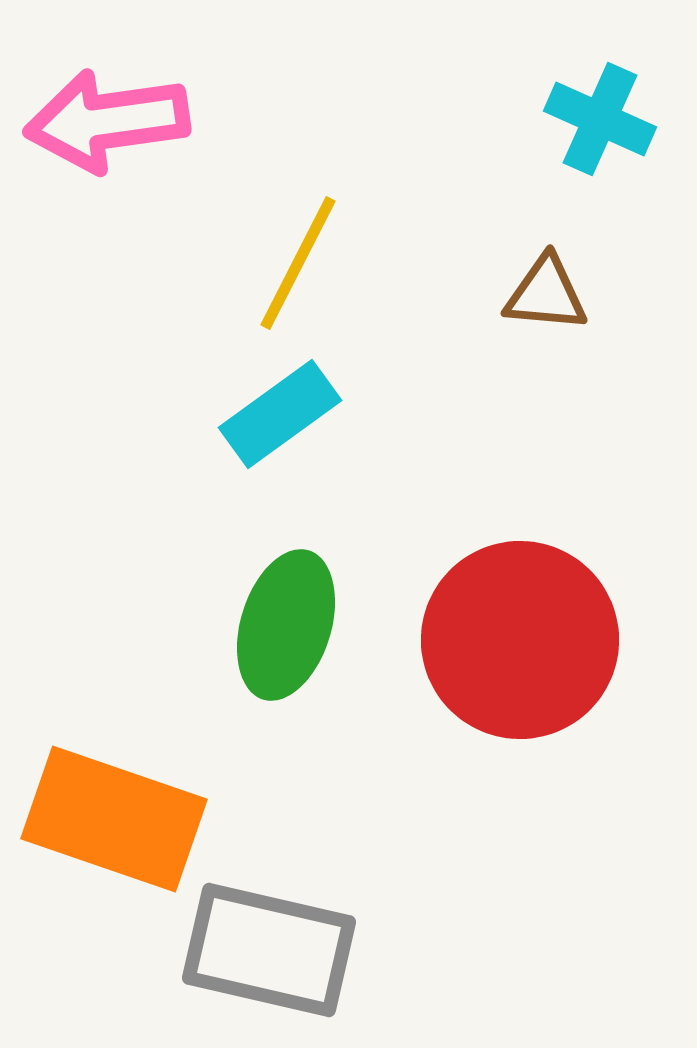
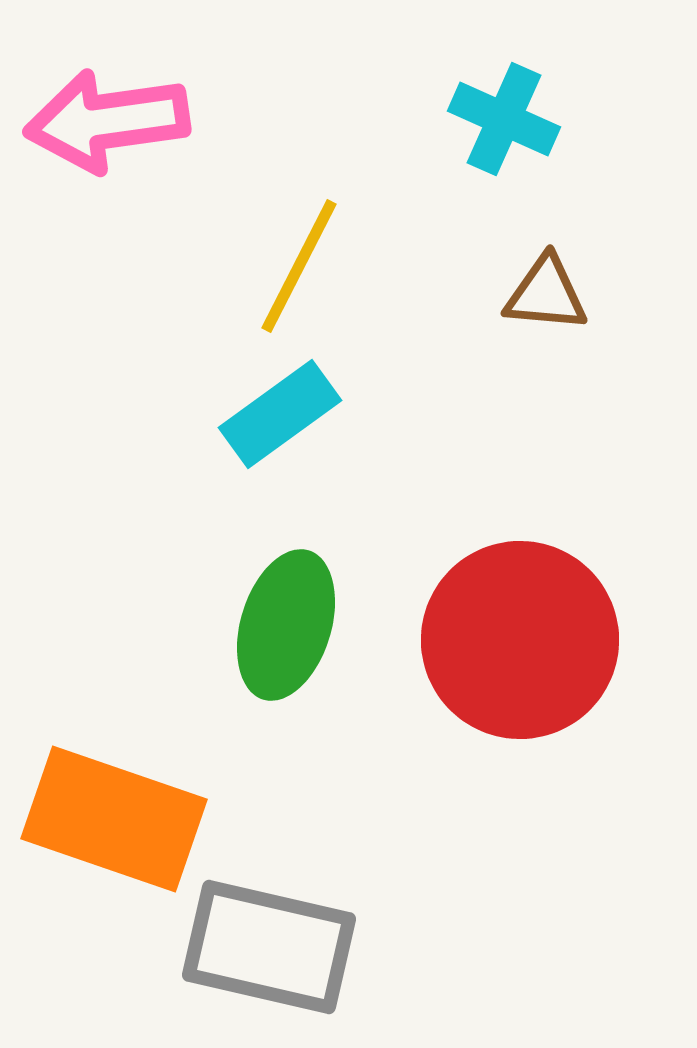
cyan cross: moved 96 px left
yellow line: moved 1 px right, 3 px down
gray rectangle: moved 3 px up
